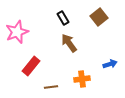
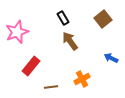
brown square: moved 4 px right, 2 px down
brown arrow: moved 1 px right, 2 px up
blue arrow: moved 1 px right, 6 px up; rotated 136 degrees counterclockwise
orange cross: rotated 21 degrees counterclockwise
